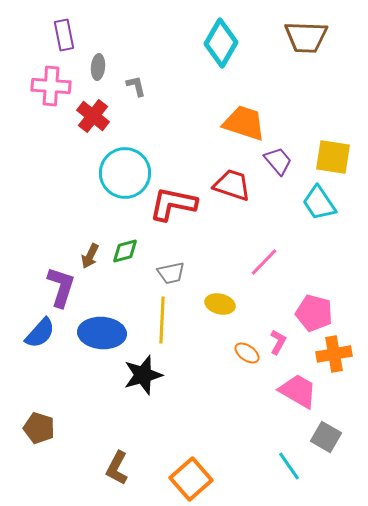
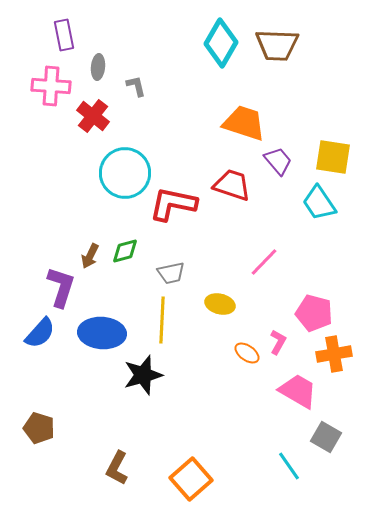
brown trapezoid: moved 29 px left, 8 px down
